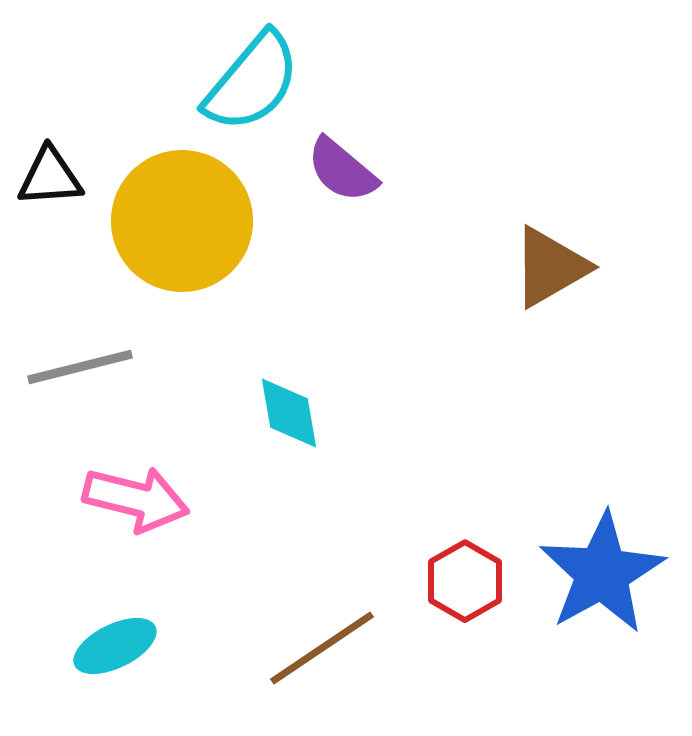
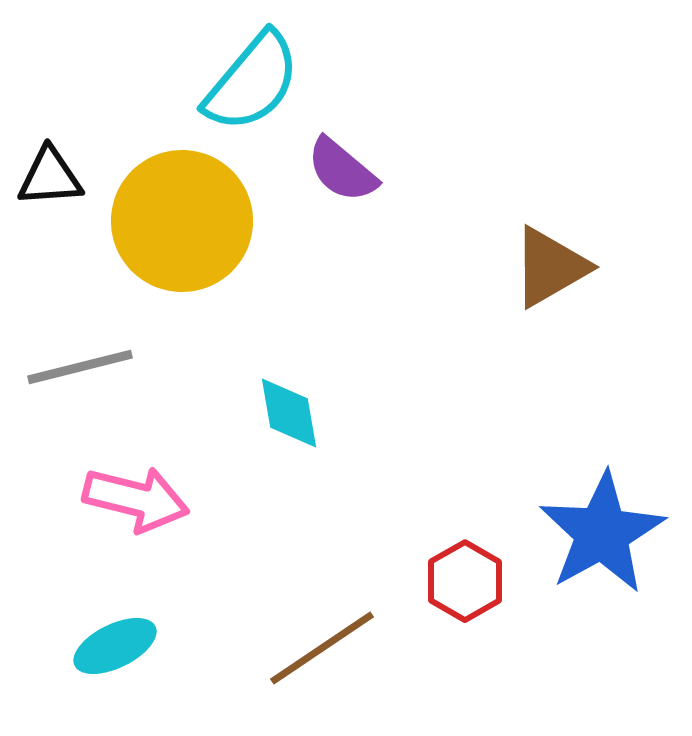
blue star: moved 40 px up
